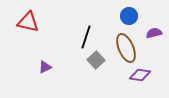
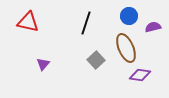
purple semicircle: moved 1 px left, 6 px up
black line: moved 14 px up
purple triangle: moved 2 px left, 3 px up; rotated 24 degrees counterclockwise
